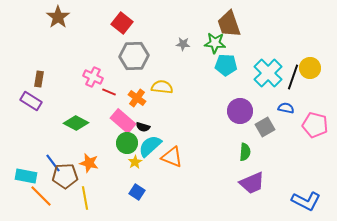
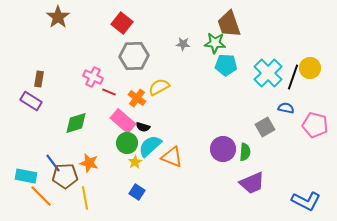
yellow semicircle: moved 3 px left; rotated 35 degrees counterclockwise
purple circle: moved 17 px left, 38 px down
green diamond: rotated 45 degrees counterclockwise
